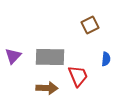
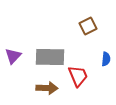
brown square: moved 2 px left, 1 px down
